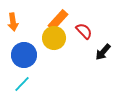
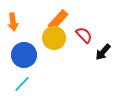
red semicircle: moved 4 px down
